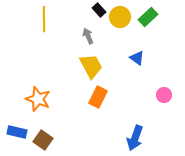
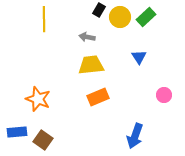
black rectangle: rotated 72 degrees clockwise
green rectangle: moved 2 px left
gray arrow: moved 1 px left, 1 px down; rotated 56 degrees counterclockwise
blue triangle: moved 2 px right, 1 px up; rotated 21 degrees clockwise
yellow trapezoid: moved 1 px up; rotated 68 degrees counterclockwise
orange rectangle: rotated 40 degrees clockwise
blue rectangle: rotated 18 degrees counterclockwise
blue arrow: moved 2 px up
